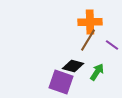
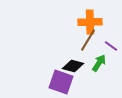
purple line: moved 1 px left, 1 px down
green arrow: moved 2 px right, 9 px up
